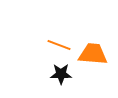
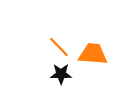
orange line: moved 2 px down; rotated 25 degrees clockwise
